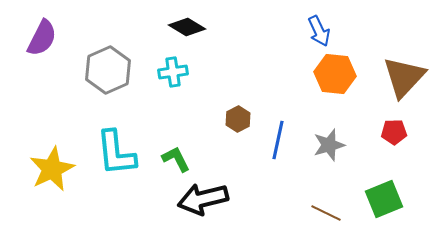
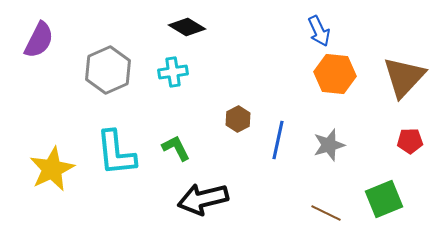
purple semicircle: moved 3 px left, 2 px down
red pentagon: moved 16 px right, 9 px down
green L-shape: moved 11 px up
